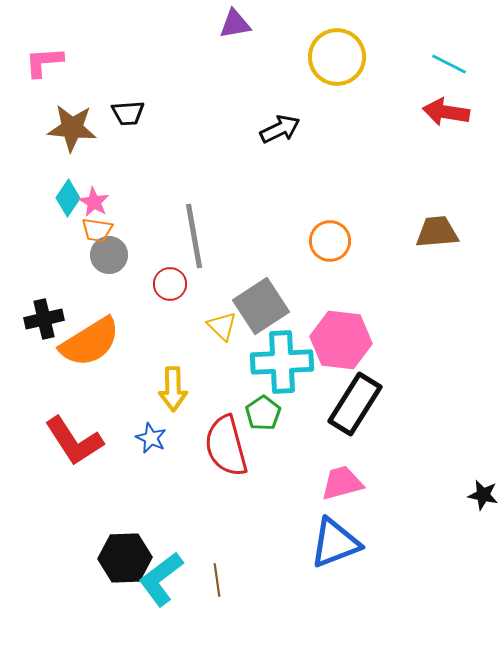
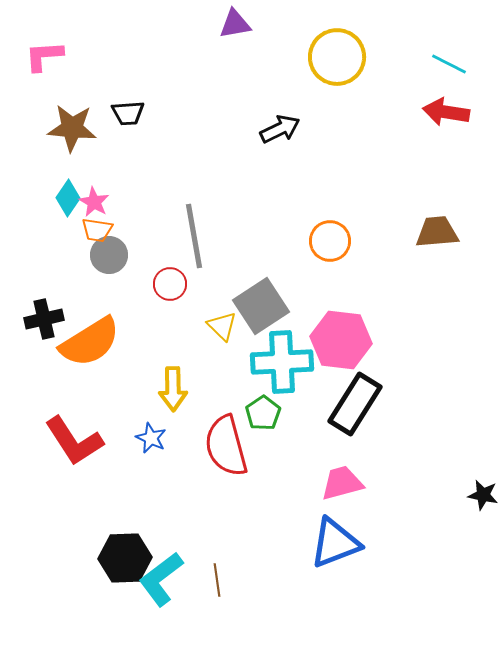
pink L-shape: moved 6 px up
